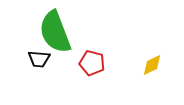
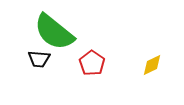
green semicircle: moved 1 px left; rotated 30 degrees counterclockwise
red pentagon: rotated 20 degrees clockwise
